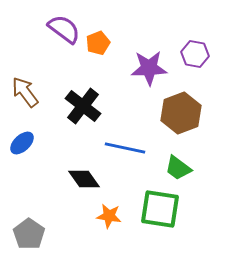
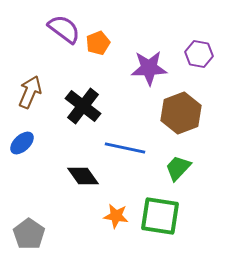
purple hexagon: moved 4 px right
brown arrow: moved 5 px right; rotated 60 degrees clockwise
green trapezoid: rotated 96 degrees clockwise
black diamond: moved 1 px left, 3 px up
green square: moved 7 px down
orange star: moved 7 px right
